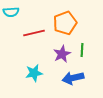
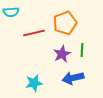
cyan star: moved 10 px down
